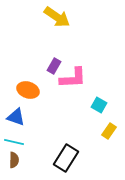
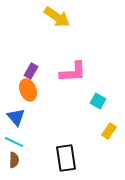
purple rectangle: moved 23 px left, 5 px down
pink L-shape: moved 6 px up
orange ellipse: rotated 50 degrees clockwise
cyan square: moved 1 px left, 4 px up
blue triangle: rotated 30 degrees clockwise
cyan line: rotated 12 degrees clockwise
black rectangle: rotated 40 degrees counterclockwise
